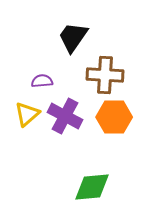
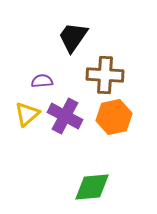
orange hexagon: rotated 12 degrees counterclockwise
